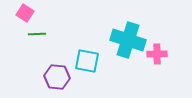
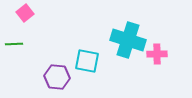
pink square: rotated 18 degrees clockwise
green line: moved 23 px left, 10 px down
